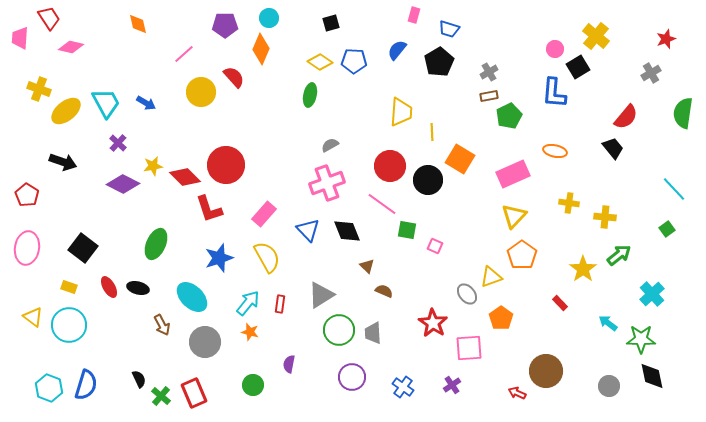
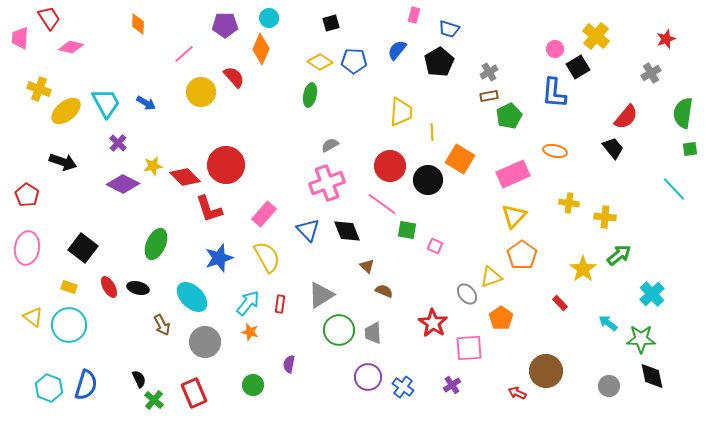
orange diamond at (138, 24): rotated 15 degrees clockwise
green square at (667, 229): moved 23 px right, 80 px up; rotated 28 degrees clockwise
purple circle at (352, 377): moved 16 px right
green cross at (161, 396): moved 7 px left, 4 px down
